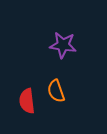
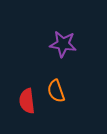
purple star: moved 1 px up
